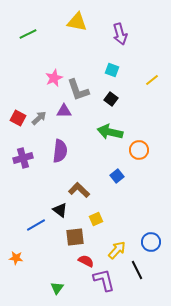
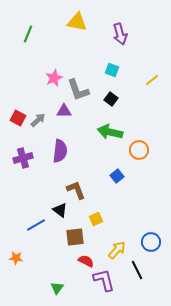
green line: rotated 42 degrees counterclockwise
gray arrow: moved 1 px left, 2 px down
brown L-shape: moved 3 px left; rotated 25 degrees clockwise
